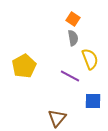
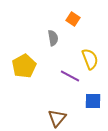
gray semicircle: moved 20 px left
